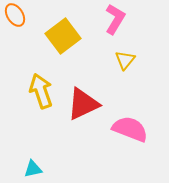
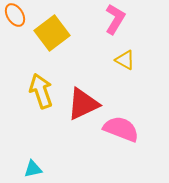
yellow square: moved 11 px left, 3 px up
yellow triangle: rotated 40 degrees counterclockwise
pink semicircle: moved 9 px left
